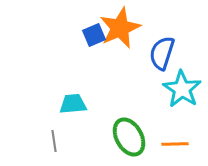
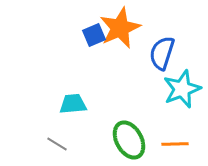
cyan star: rotated 18 degrees clockwise
green ellipse: moved 3 px down
gray line: moved 3 px right, 3 px down; rotated 50 degrees counterclockwise
